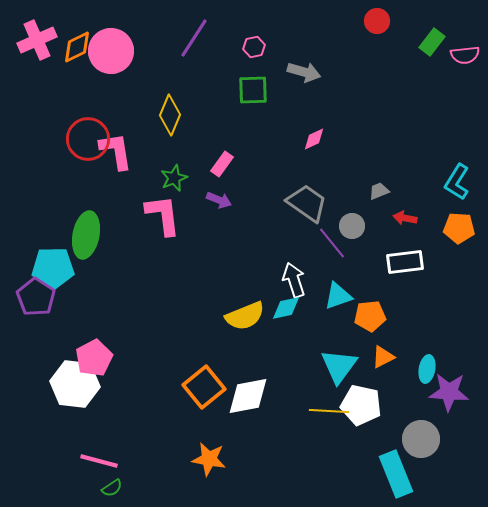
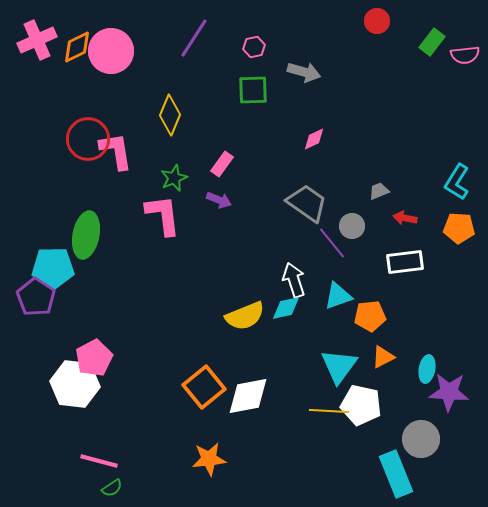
orange star at (209, 459): rotated 16 degrees counterclockwise
